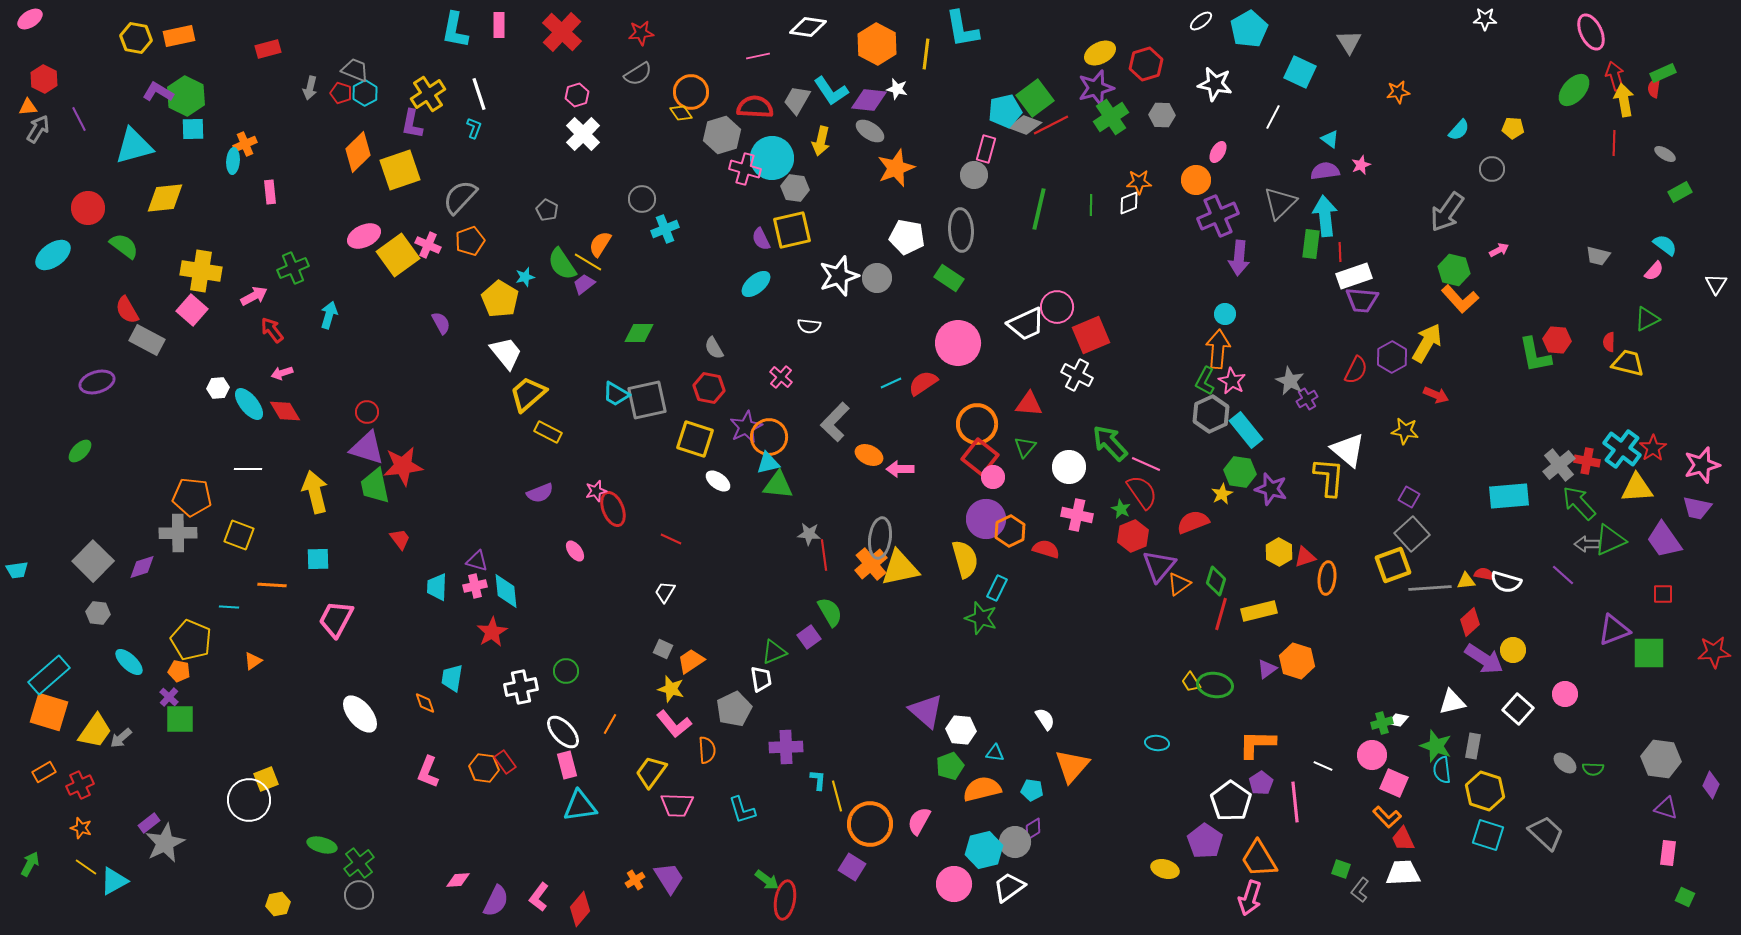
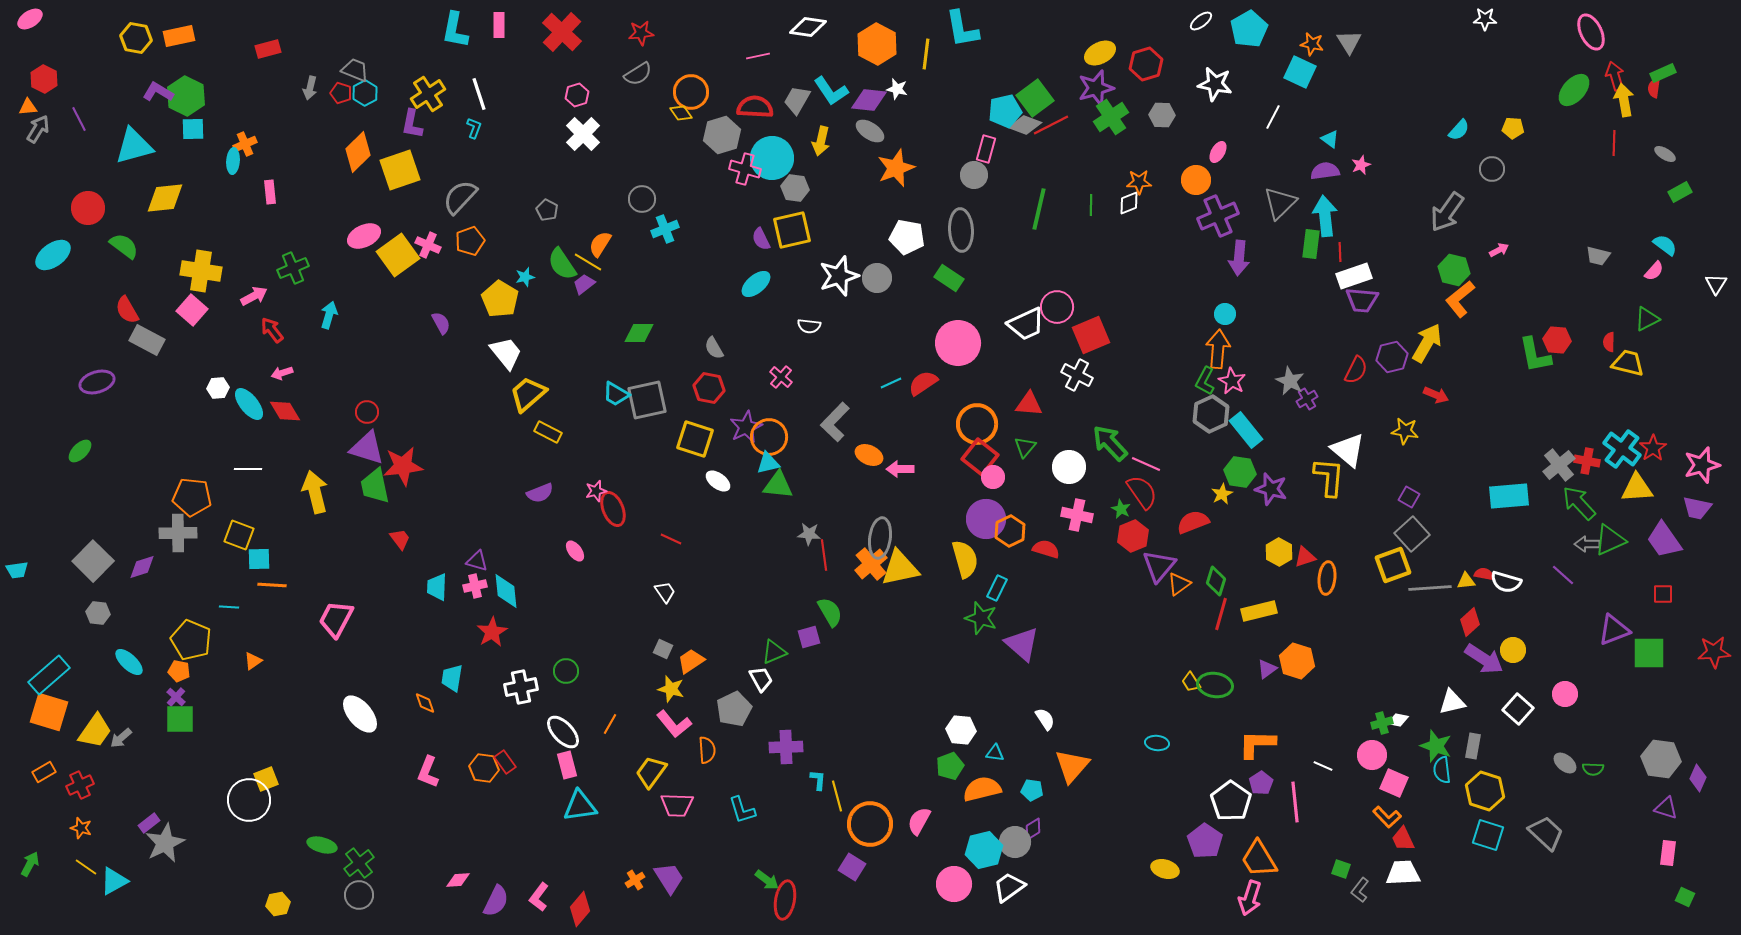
orange star at (1398, 92): moved 86 px left, 48 px up; rotated 20 degrees clockwise
orange L-shape at (1460, 299): rotated 93 degrees clockwise
purple hexagon at (1392, 357): rotated 16 degrees clockwise
cyan square at (318, 559): moved 59 px left
white trapezoid at (665, 592): rotated 115 degrees clockwise
purple square at (809, 637): rotated 20 degrees clockwise
white trapezoid at (761, 679): rotated 20 degrees counterclockwise
purple cross at (169, 697): moved 7 px right
purple triangle at (926, 711): moved 96 px right, 67 px up
purple diamond at (1711, 785): moved 13 px left, 7 px up
